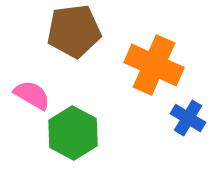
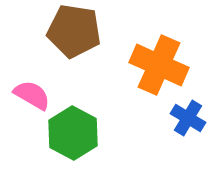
brown pentagon: rotated 16 degrees clockwise
orange cross: moved 5 px right
